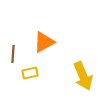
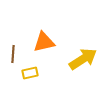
orange triangle: rotated 15 degrees clockwise
yellow arrow: moved 17 px up; rotated 100 degrees counterclockwise
